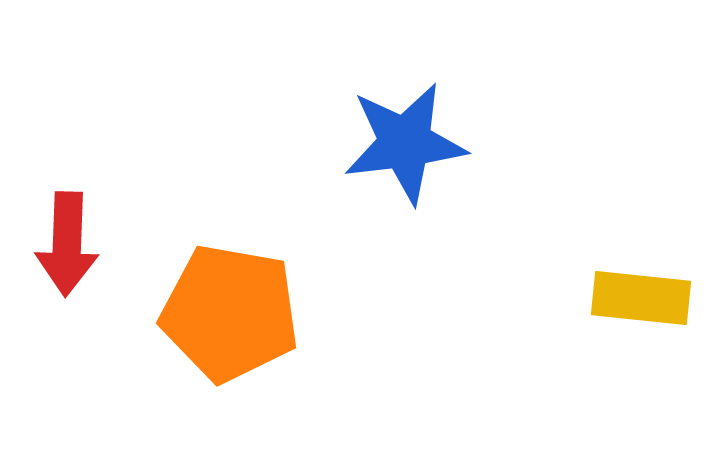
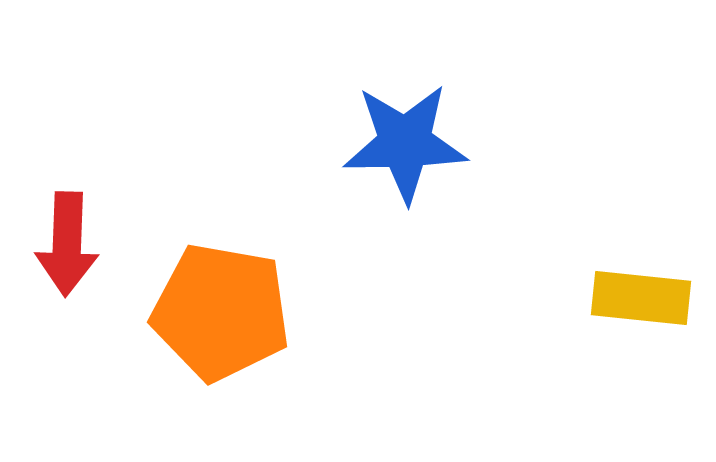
blue star: rotated 6 degrees clockwise
orange pentagon: moved 9 px left, 1 px up
